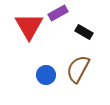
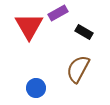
blue circle: moved 10 px left, 13 px down
